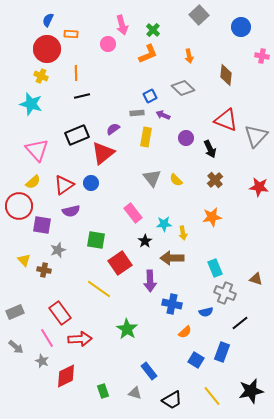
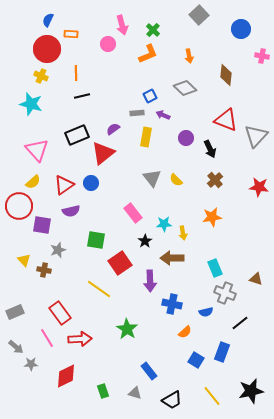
blue circle at (241, 27): moved 2 px down
gray diamond at (183, 88): moved 2 px right
gray star at (42, 361): moved 11 px left, 3 px down; rotated 24 degrees counterclockwise
